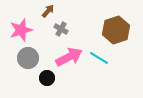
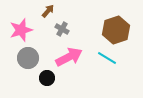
gray cross: moved 1 px right
cyan line: moved 8 px right
